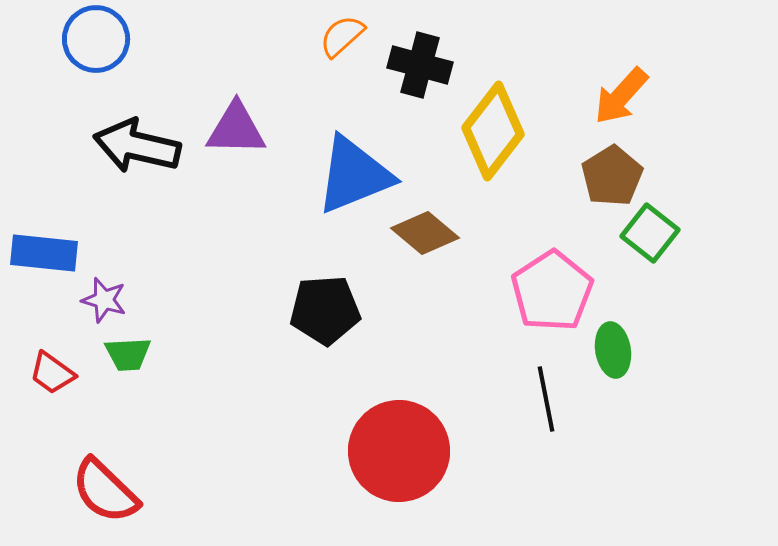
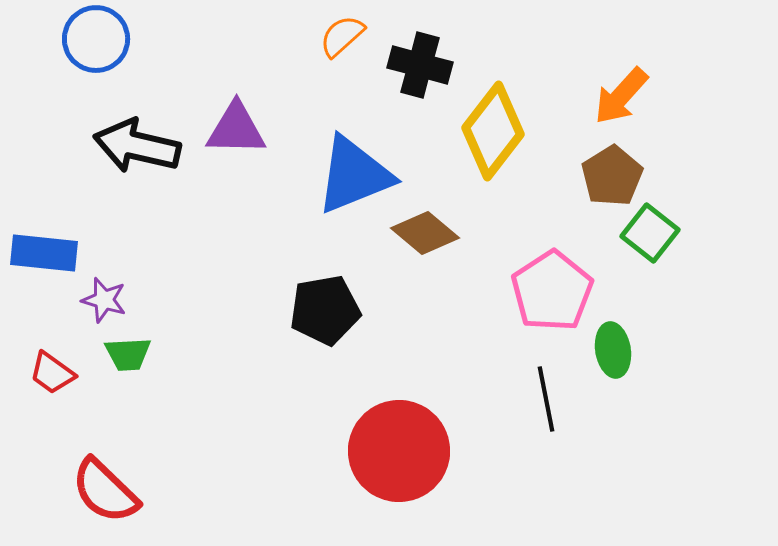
black pentagon: rotated 6 degrees counterclockwise
